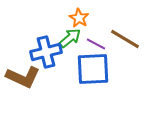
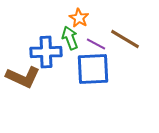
green arrow: rotated 70 degrees counterclockwise
blue cross: rotated 12 degrees clockwise
